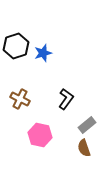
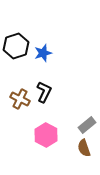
black L-shape: moved 22 px left, 7 px up; rotated 10 degrees counterclockwise
pink hexagon: moved 6 px right; rotated 15 degrees clockwise
